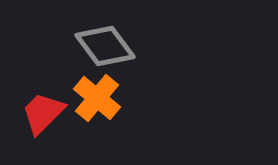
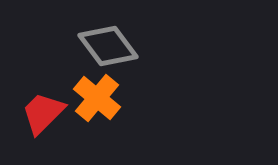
gray diamond: moved 3 px right
